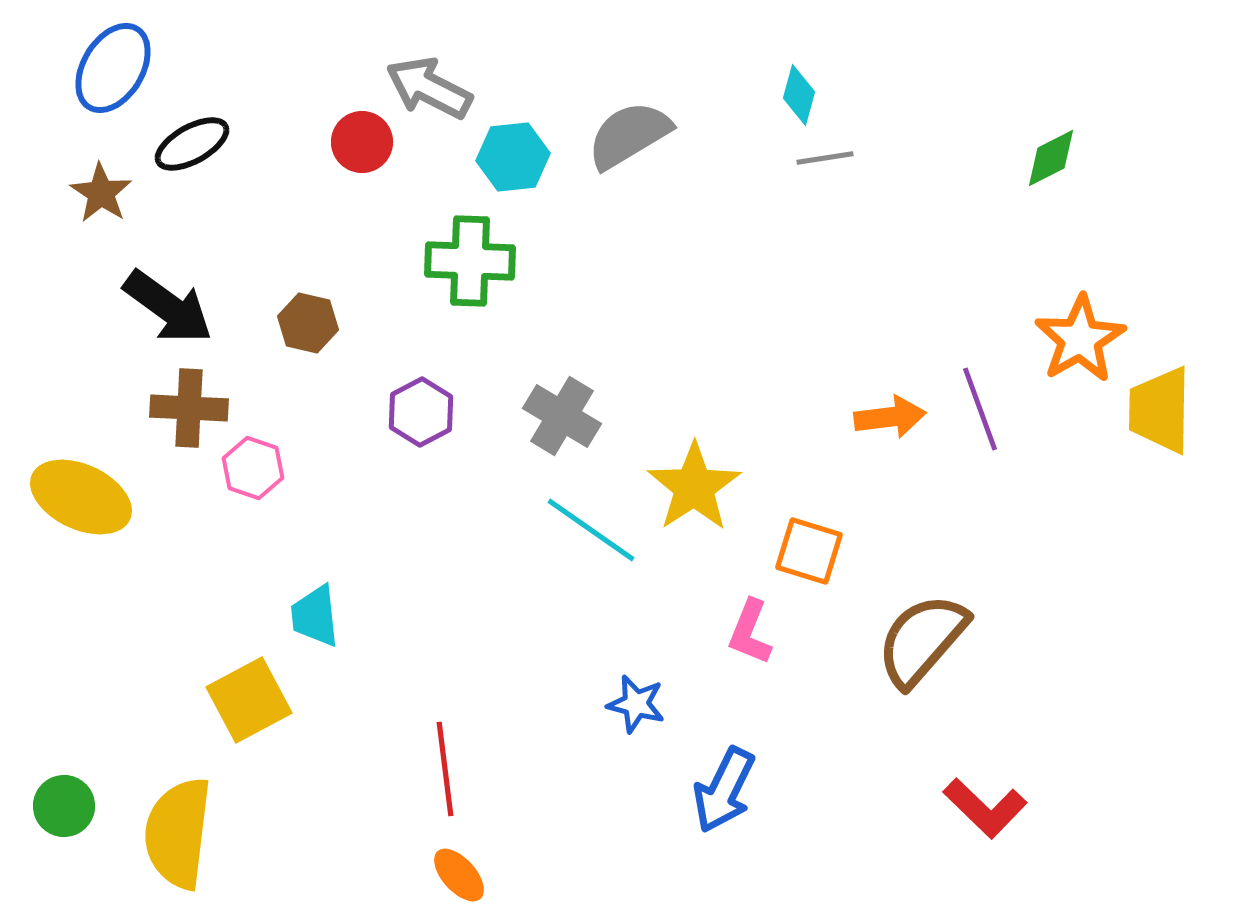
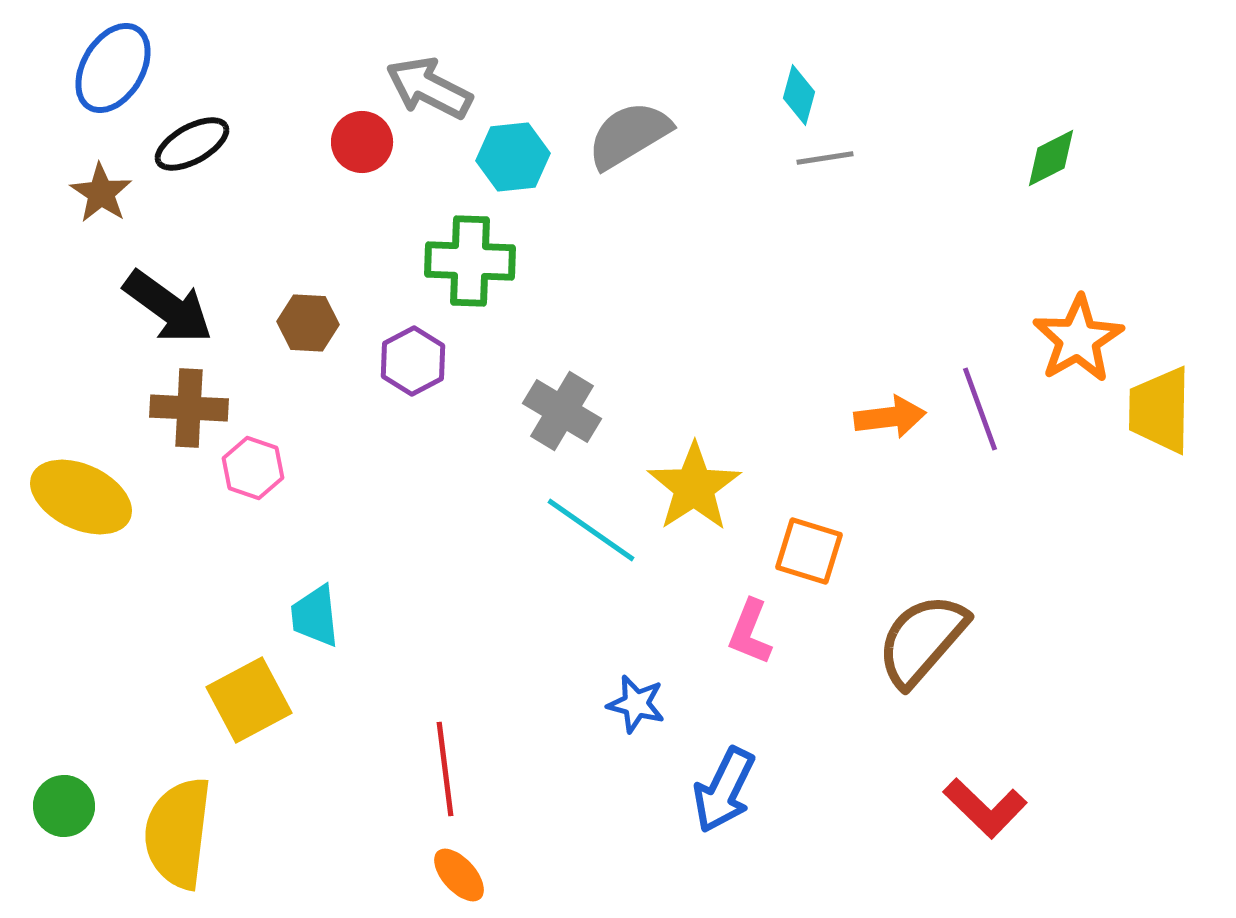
brown hexagon: rotated 10 degrees counterclockwise
orange star: moved 2 px left
purple hexagon: moved 8 px left, 51 px up
gray cross: moved 5 px up
